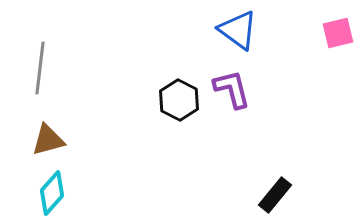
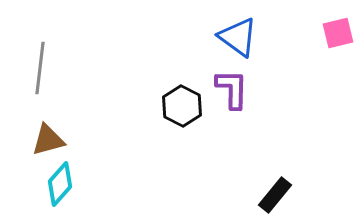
blue triangle: moved 7 px down
purple L-shape: rotated 15 degrees clockwise
black hexagon: moved 3 px right, 6 px down
cyan diamond: moved 8 px right, 9 px up
